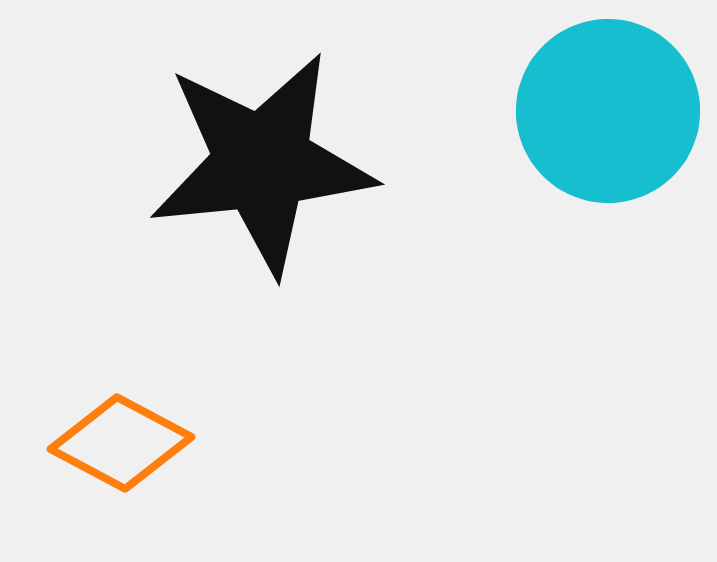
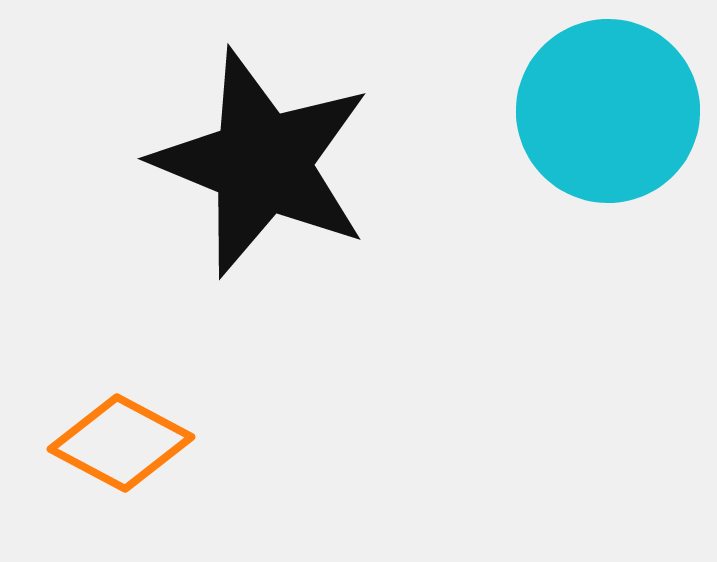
black star: rotated 28 degrees clockwise
